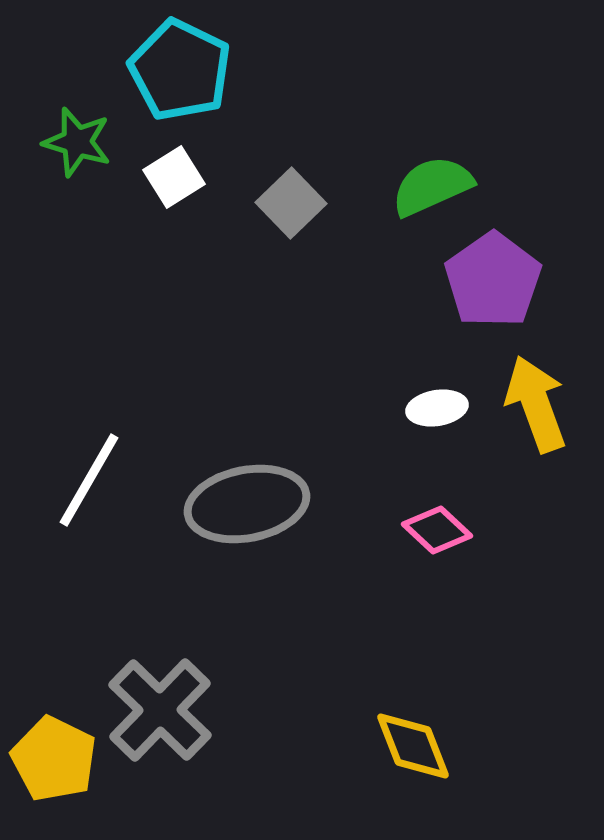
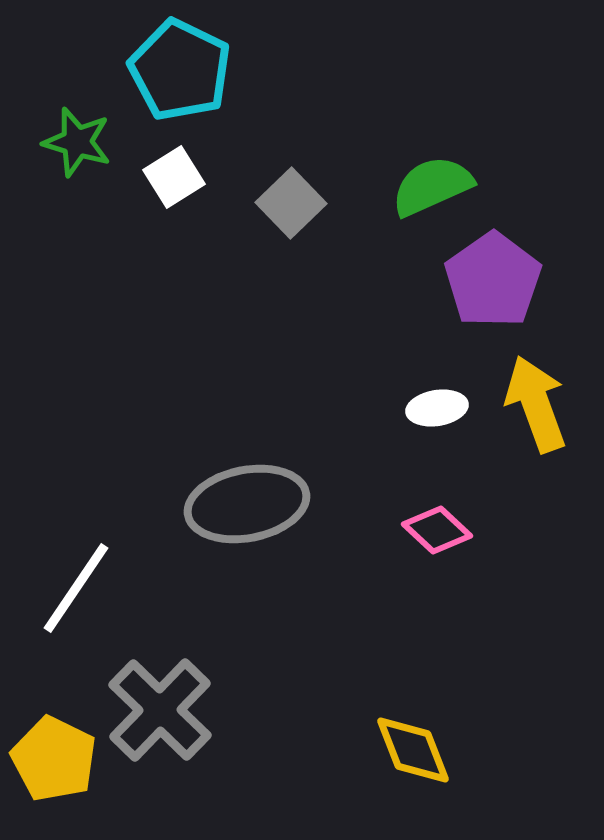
white line: moved 13 px left, 108 px down; rotated 4 degrees clockwise
yellow diamond: moved 4 px down
